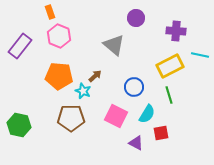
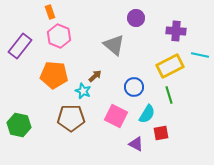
orange pentagon: moved 5 px left, 1 px up
purple triangle: moved 1 px down
